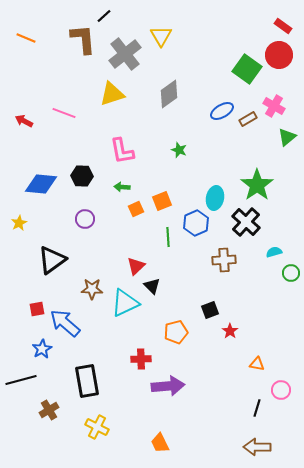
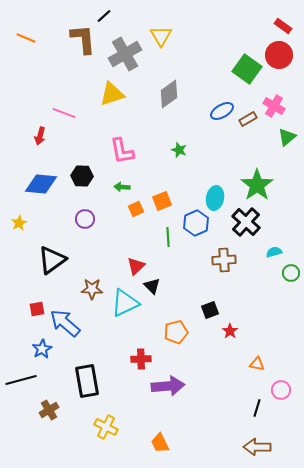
gray cross at (125, 54): rotated 8 degrees clockwise
red arrow at (24, 121): moved 16 px right, 15 px down; rotated 102 degrees counterclockwise
yellow cross at (97, 427): moved 9 px right
